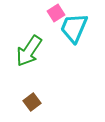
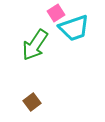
cyan trapezoid: rotated 132 degrees counterclockwise
green arrow: moved 6 px right, 6 px up
